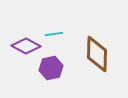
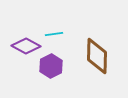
brown diamond: moved 2 px down
purple hexagon: moved 2 px up; rotated 15 degrees counterclockwise
